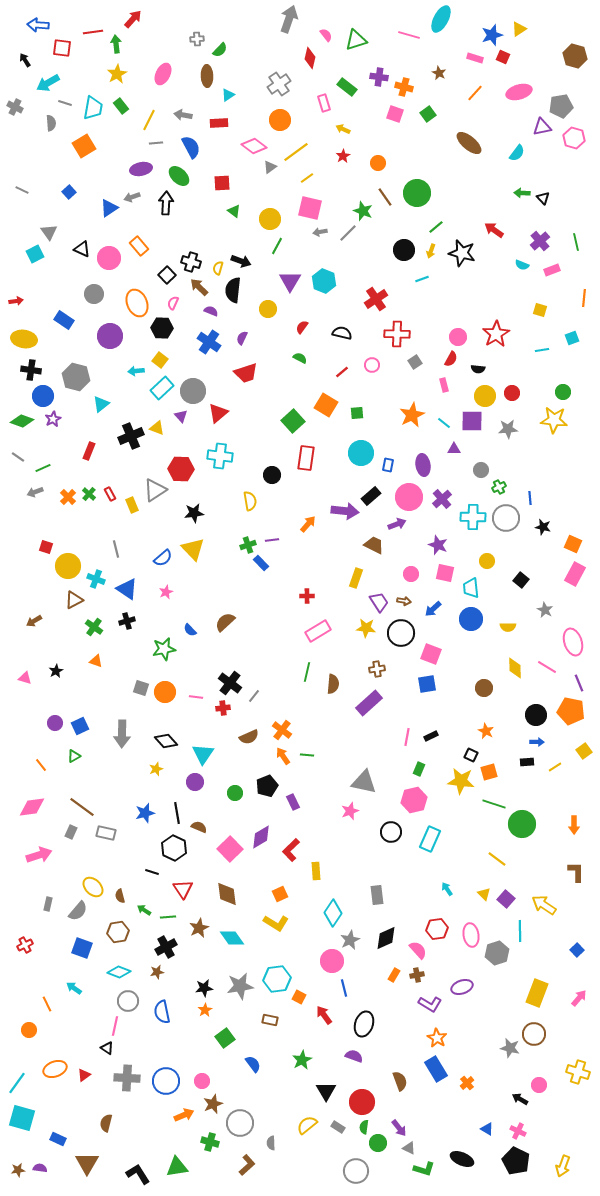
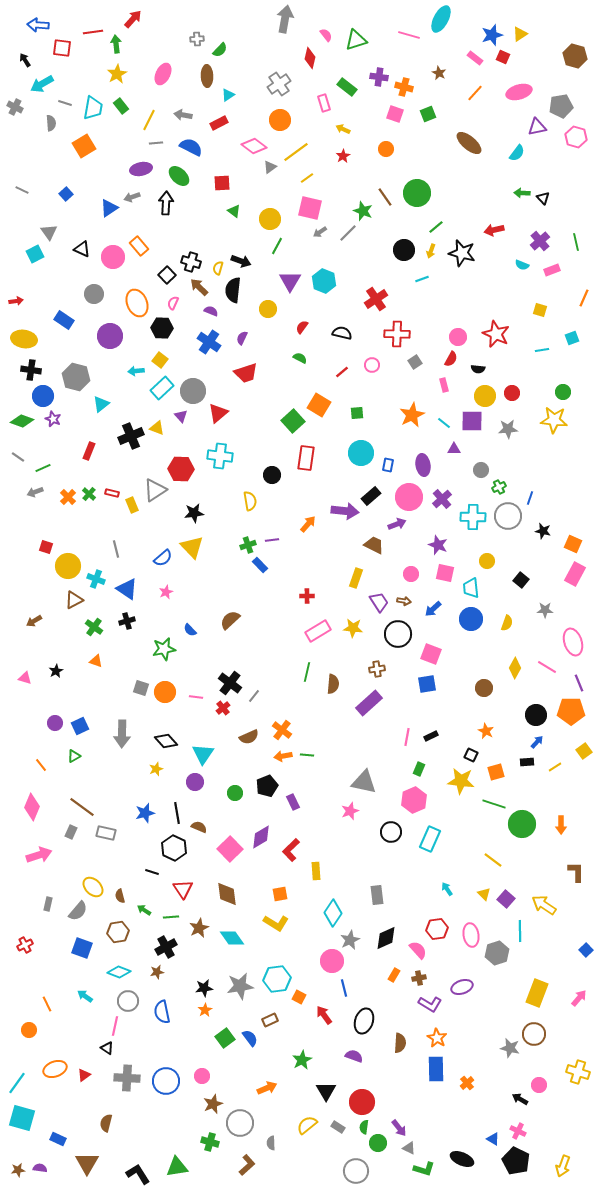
gray arrow at (289, 19): moved 4 px left; rotated 8 degrees counterclockwise
yellow triangle at (519, 29): moved 1 px right, 5 px down
pink rectangle at (475, 58): rotated 21 degrees clockwise
cyan arrow at (48, 83): moved 6 px left, 1 px down
green square at (428, 114): rotated 14 degrees clockwise
red rectangle at (219, 123): rotated 24 degrees counterclockwise
purple triangle at (542, 127): moved 5 px left
pink hexagon at (574, 138): moved 2 px right, 1 px up
blue semicircle at (191, 147): rotated 35 degrees counterclockwise
orange circle at (378, 163): moved 8 px right, 14 px up
blue square at (69, 192): moved 3 px left, 2 px down
red arrow at (494, 230): rotated 48 degrees counterclockwise
gray arrow at (320, 232): rotated 24 degrees counterclockwise
pink circle at (109, 258): moved 4 px right, 1 px up
orange line at (584, 298): rotated 18 degrees clockwise
red star at (496, 334): rotated 16 degrees counterclockwise
orange square at (326, 405): moved 7 px left
purple star at (53, 419): rotated 21 degrees counterclockwise
red rectangle at (110, 494): moved 2 px right, 1 px up; rotated 48 degrees counterclockwise
blue line at (530, 498): rotated 24 degrees clockwise
gray circle at (506, 518): moved 2 px right, 2 px up
black star at (543, 527): moved 4 px down
yellow triangle at (193, 549): moved 1 px left, 2 px up
blue rectangle at (261, 563): moved 1 px left, 2 px down
gray star at (545, 610): rotated 28 degrees counterclockwise
brown semicircle at (225, 622): moved 5 px right, 2 px up
yellow semicircle at (508, 627): moved 1 px left, 4 px up; rotated 70 degrees counterclockwise
yellow star at (366, 628): moved 13 px left
black circle at (401, 633): moved 3 px left, 1 px down
yellow diamond at (515, 668): rotated 30 degrees clockwise
red cross at (223, 708): rotated 32 degrees counterclockwise
orange pentagon at (571, 711): rotated 12 degrees counterclockwise
blue arrow at (537, 742): rotated 48 degrees counterclockwise
orange arrow at (283, 756): rotated 66 degrees counterclockwise
orange square at (489, 772): moved 7 px right
pink hexagon at (414, 800): rotated 10 degrees counterclockwise
pink diamond at (32, 807): rotated 60 degrees counterclockwise
orange arrow at (574, 825): moved 13 px left
yellow line at (497, 859): moved 4 px left, 1 px down
orange square at (280, 894): rotated 14 degrees clockwise
green line at (168, 917): moved 3 px right
blue square at (577, 950): moved 9 px right
brown cross at (417, 975): moved 2 px right, 3 px down
cyan arrow at (74, 988): moved 11 px right, 8 px down
brown rectangle at (270, 1020): rotated 35 degrees counterclockwise
black ellipse at (364, 1024): moved 3 px up
blue semicircle at (253, 1064): moved 3 px left, 26 px up
blue rectangle at (436, 1069): rotated 30 degrees clockwise
pink circle at (202, 1081): moved 5 px up
brown semicircle at (400, 1081): moved 38 px up; rotated 24 degrees clockwise
orange arrow at (184, 1115): moved 83 px right, 27 px up
blue triangle at (487, 1129): moved 6 px right, 10 px down
